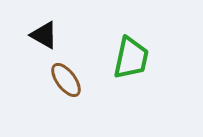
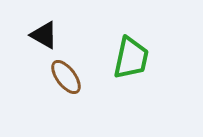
brown ellipse: moved 3 px up
